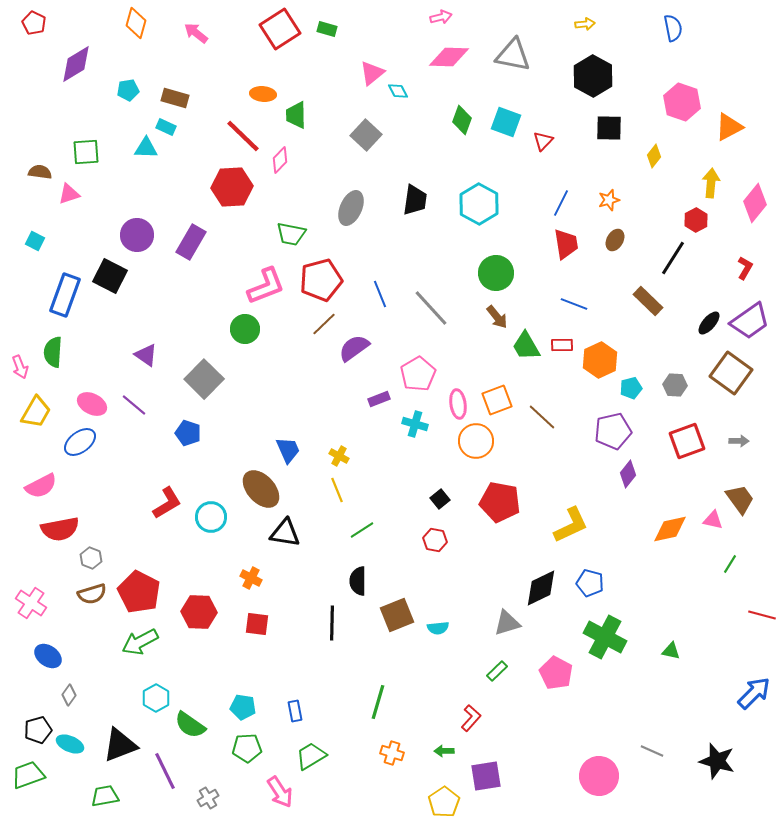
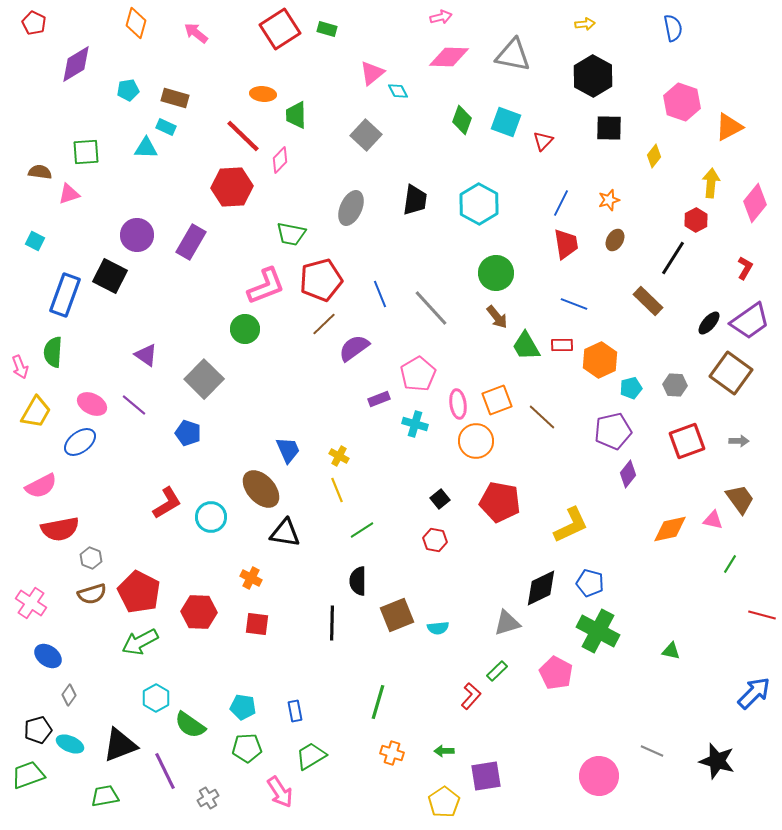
green cross at (605, 637): moved 7 px left, 6 px up
red L-shape at (471, 718): moved 22 px up
